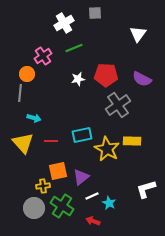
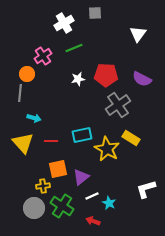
yellow rectangle: moved 1 px left, 3 px up; rotated 30 degrees clockwise
orange square: moved 2 px up
